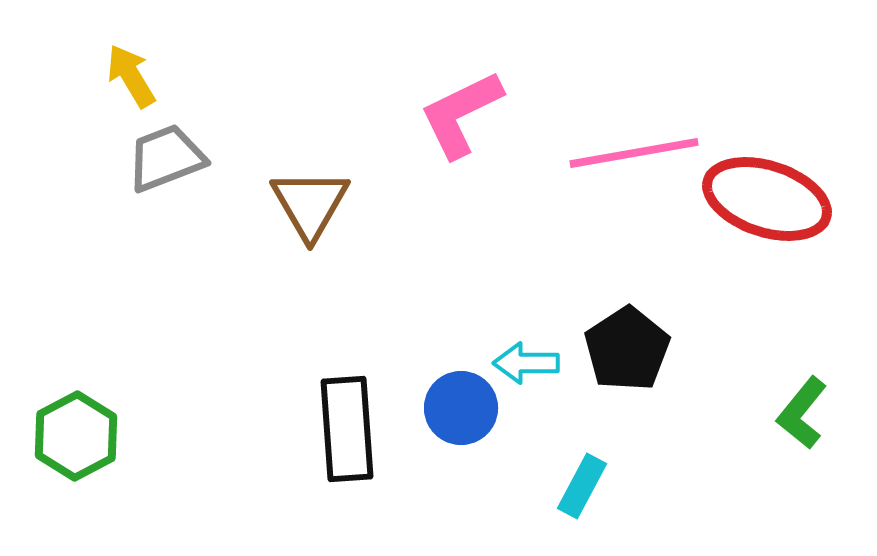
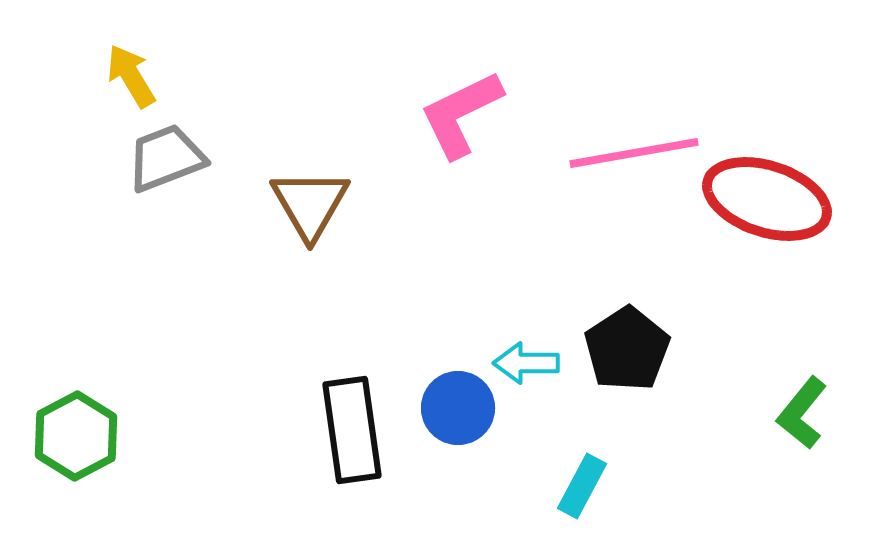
blue circle: moved 3 px left
black rectangle: moved 5 px right, 1 px down; rotated 4 degrees counterclockwise
